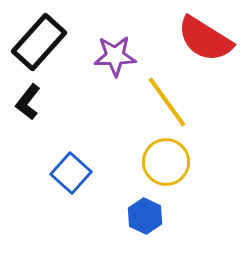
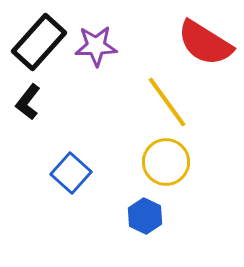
red semicircle: moved 4 px down
purple star: moved 19 px left, 10 px up
